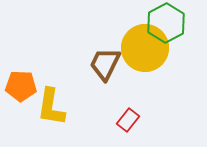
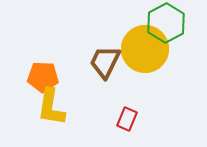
yellow circle: moved 1 px down
brown trapezoid: moved 2 px up
orange pentagon: moved 22 px right, 9 px up
red rectangle: moved 1 px left, 1 px up; rotated 15 degrees counterclockwise
